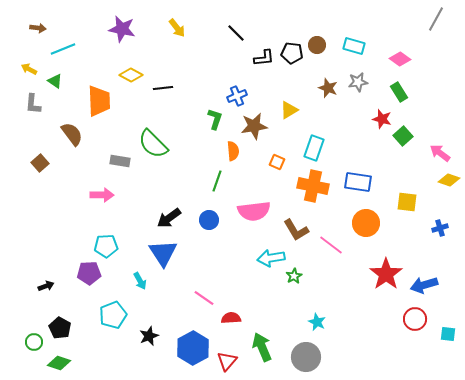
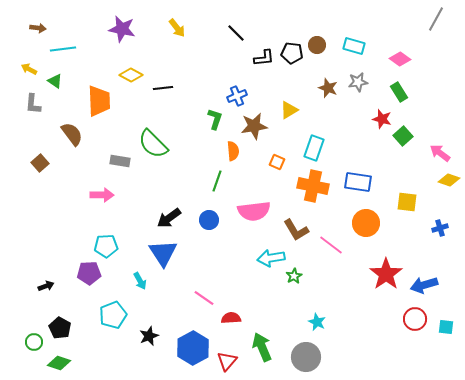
cyan line at (63, 49): rotated 15 degrees clockwise
cyan square at (448, 334): moved 2 px left, 7 px up
